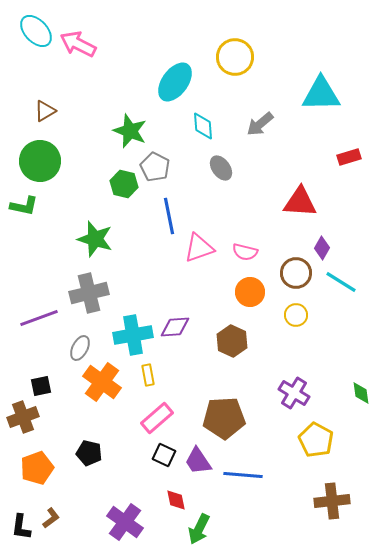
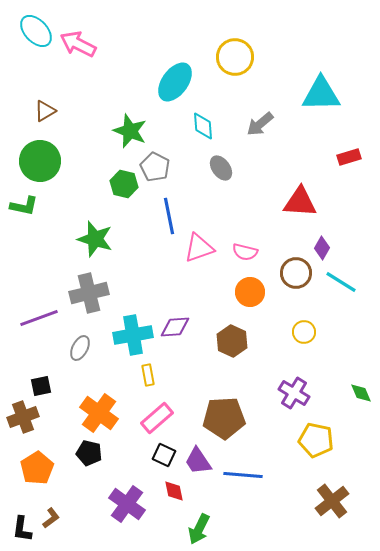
yellow circle at (296, 315): moved 8 px right, 17 px down
orange cross at (102, 382): moved 3 px left, 31 px down
green diamond at (361, 393): rotated 15 degrees counterclockwise
yellow pentagon at (316, 440): rotated 16 degrees counterclockwise
orange pentagon at (37, 468): rotated 12 degrees counterclockwise
red diamond at (176, 500): moved 2 px left, 9 px up
brown cross at (332, 501): rotated 32 degrees counterclockwise
purple cross at (125, 522): moved 2 px right, 18 px up
black L-shape at (21, 527): moved 1 px right, 2 px down
